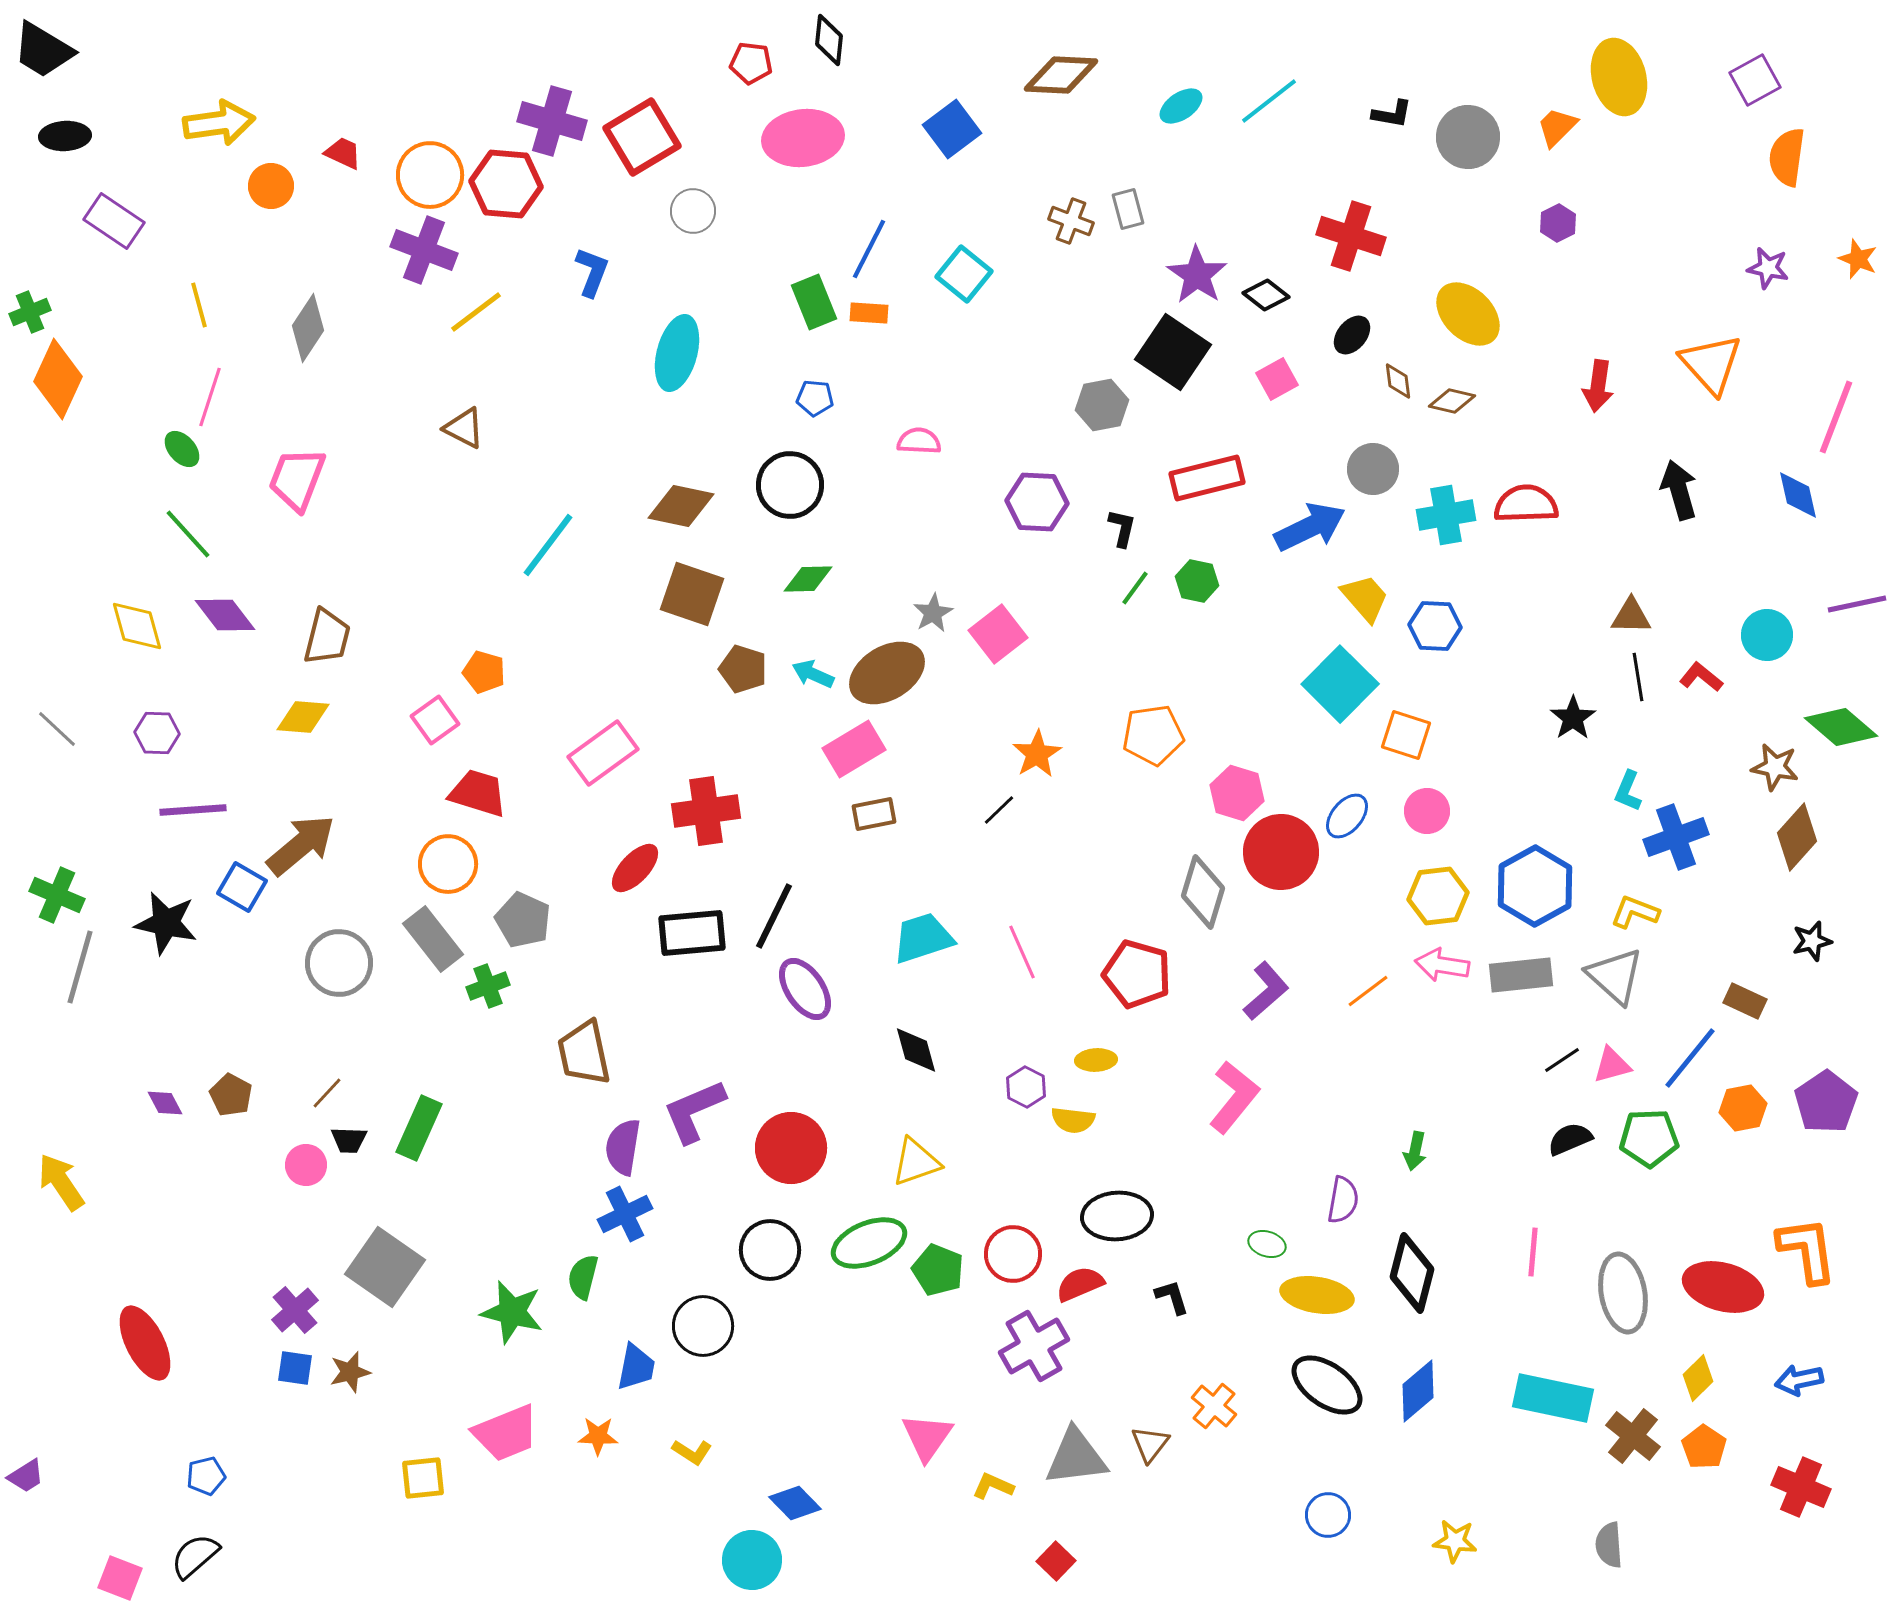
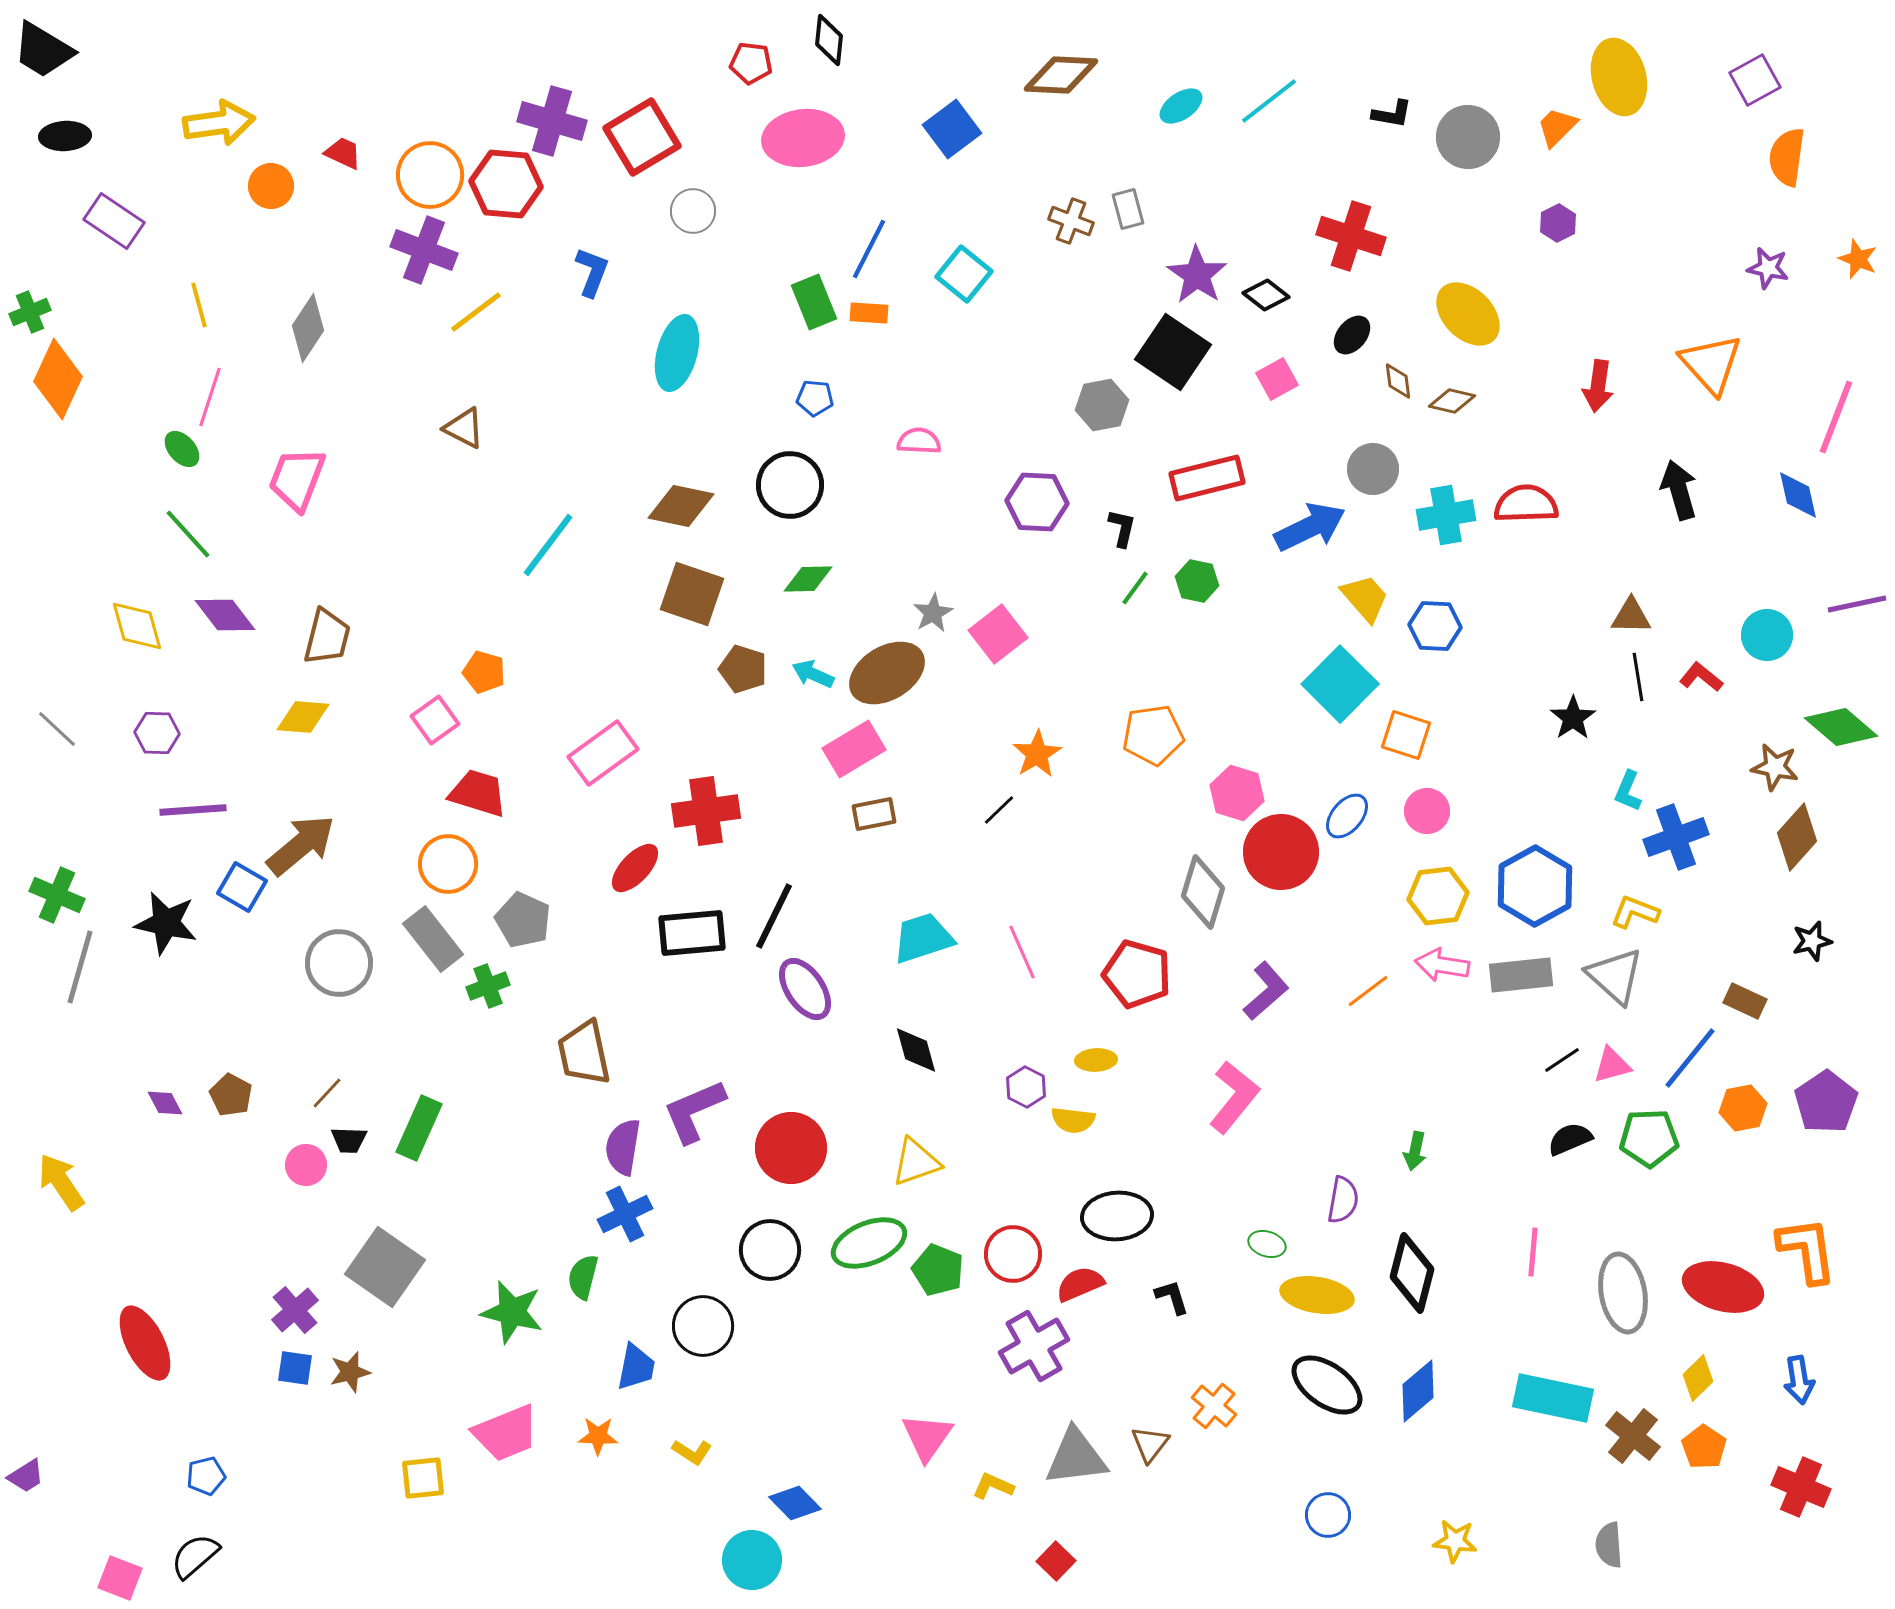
blue arrow at (1799, 1380): rotated 87 degrees counterclockwise
